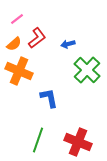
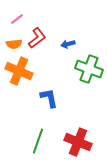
orange semicircle: rotated 35 degrees clockwise
green cross: moved 2 px right, 1 px up; rotated 24 degrees counterclockwise
green line: moved 1 px down
